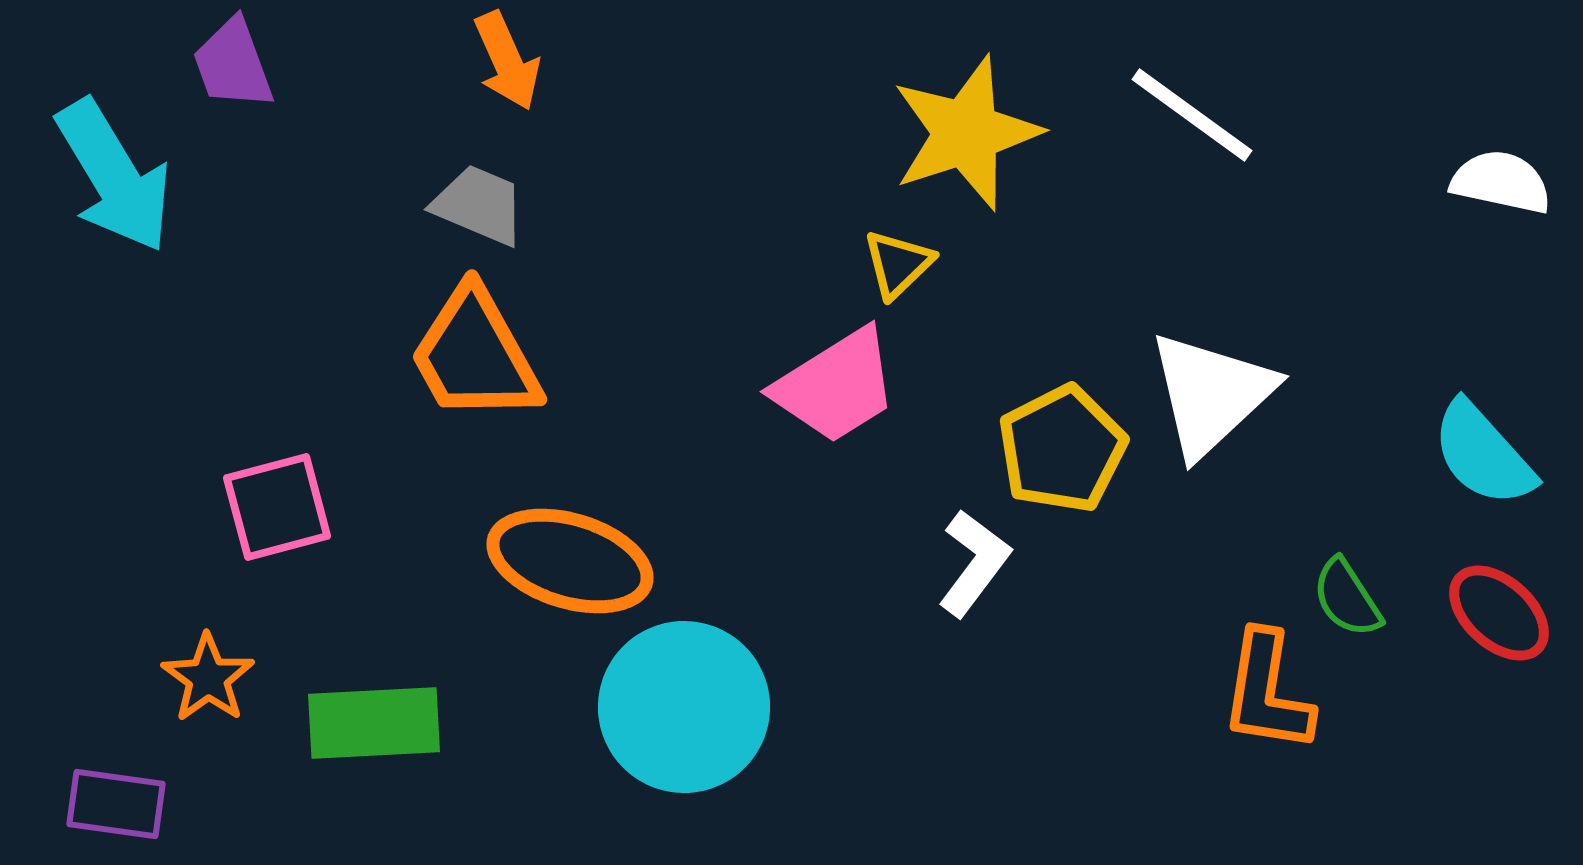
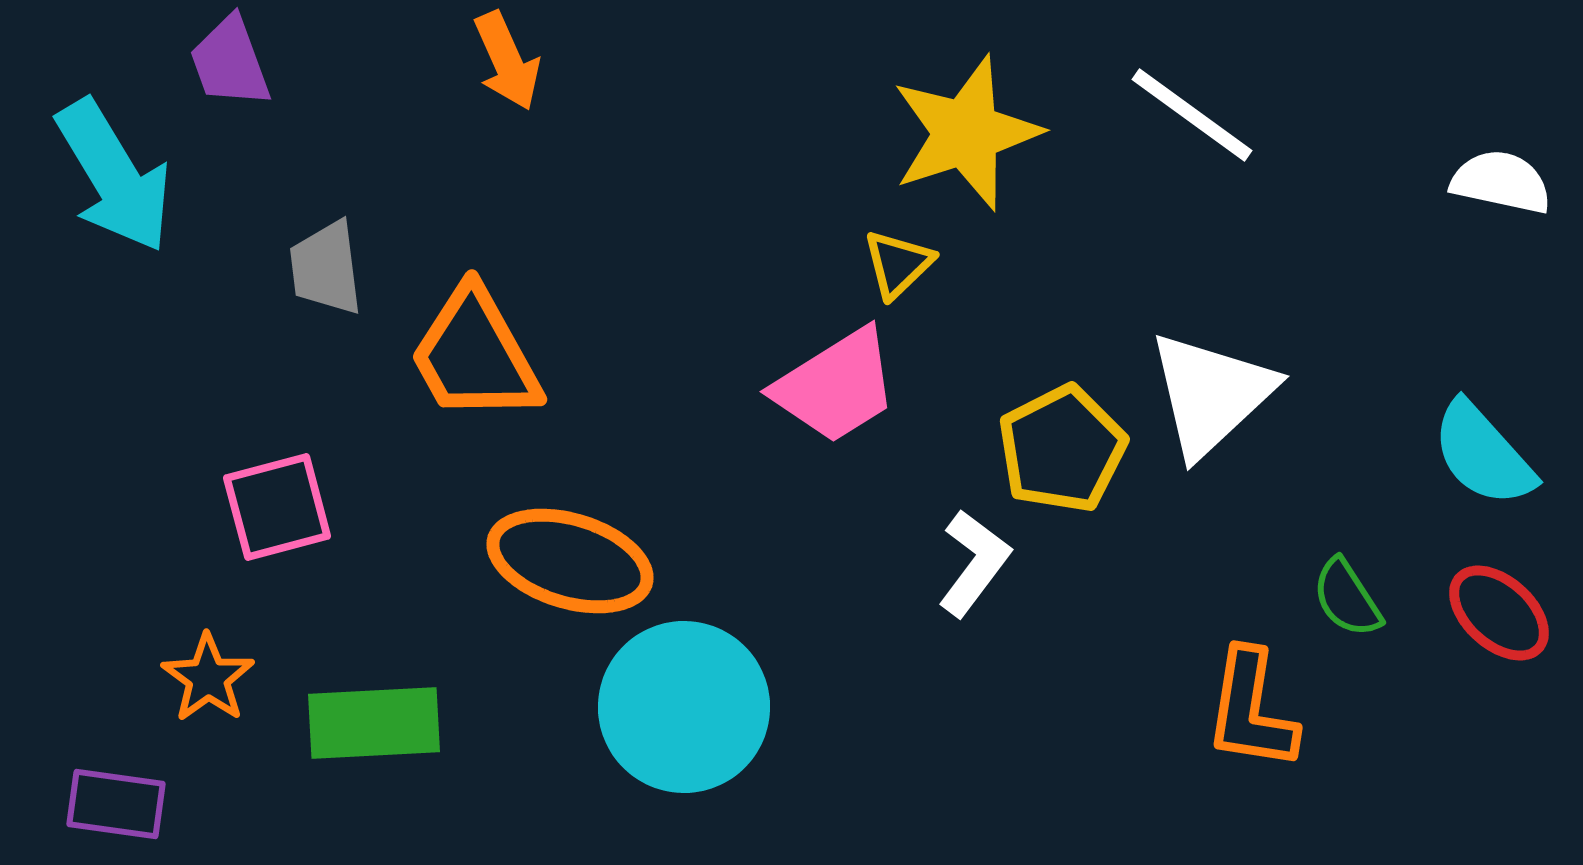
purple trapezoid: moved 3 px left, 2 px up
gray trapezoid: moved 153 px left, 63 px down; rotated 120 degrees counterclockwise
orange L-shape: moved 16 px left, 18 px down
